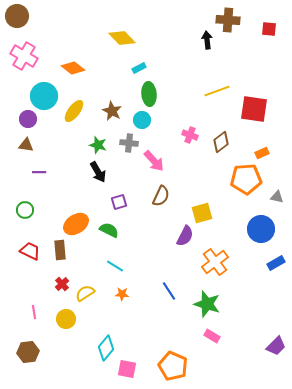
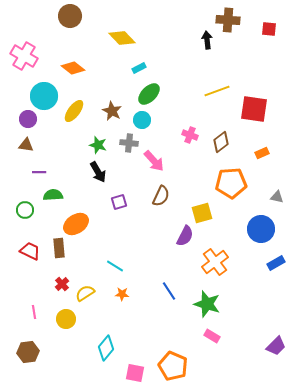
brown circle at (17, 16): moved 53 px right
green ellipse at (149, 94): rotated 50 degrees clockwise
orange pentagon at (246, 179): moved 15 px left, 4 px down
green semicircle at (109, 230): moved 56 px left, 35 px up; rotated 30 degrees counterclockwise
brown rectangle at (60, 250): moved 1 px left, 2 px up
pink square at (127, 369): moved 8 px right, 4 px down
